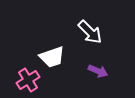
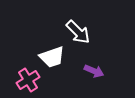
white arrow: moved 12 px left
purple arrow: moved 4 px left
